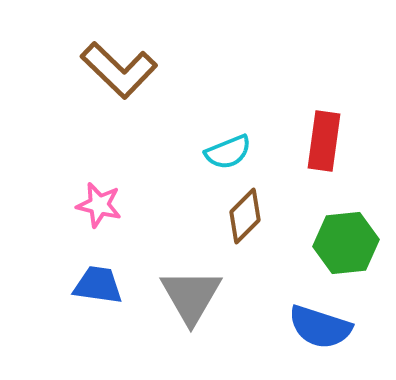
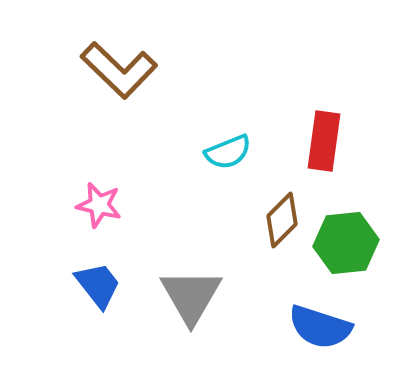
brown diamond: moved 37 px right, 4 px down
blue trapezoid: rotated 44 degrees clockwise
